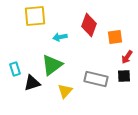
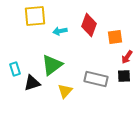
cyan arrow: moved 6 px up
